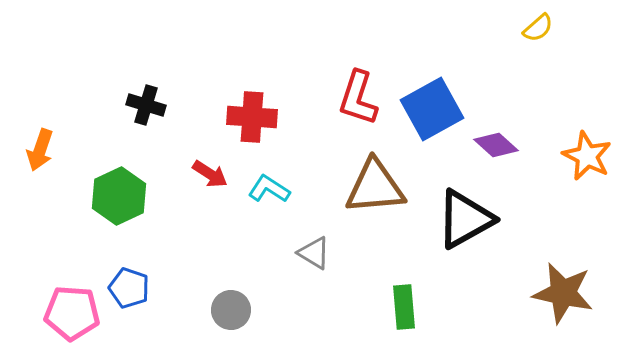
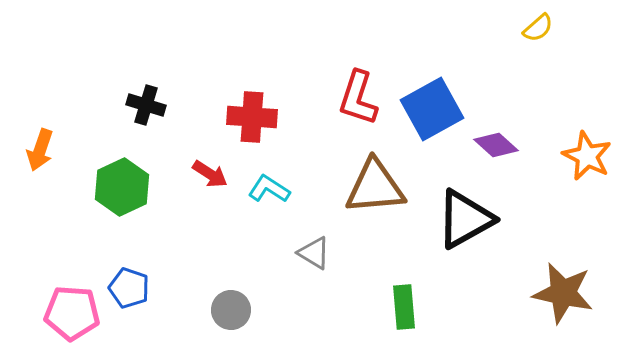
green hexagon: moved 3 px right, 9 px up
